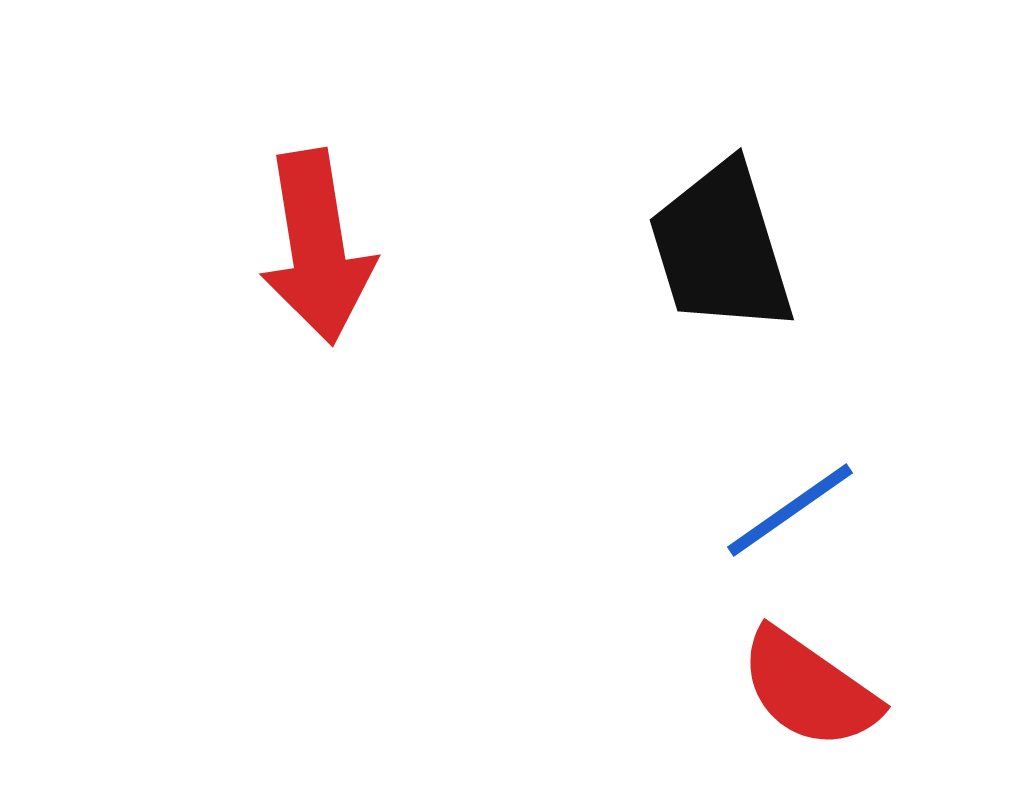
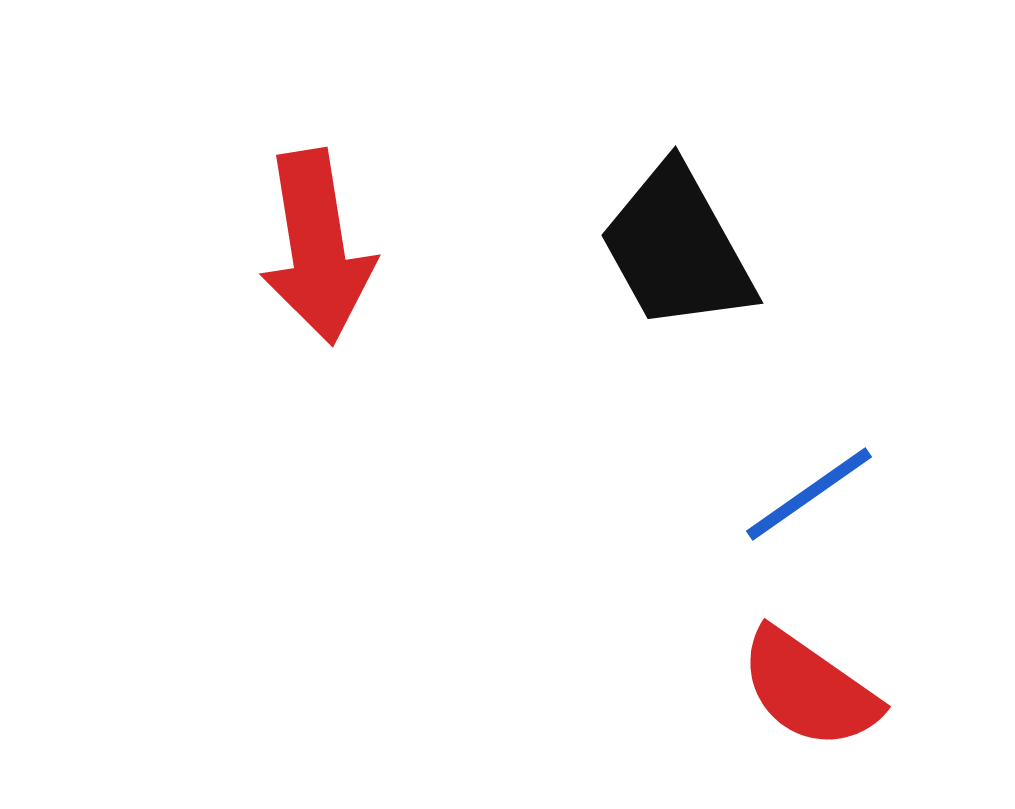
black trapezoid: moved 44 px left; rotated 12 degrees counterclockwise
blue line: moved 19 px right, 16 px up
